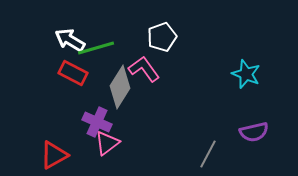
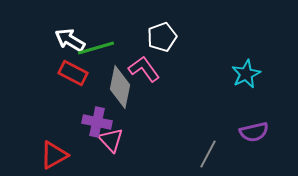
cyan star: rotated 24 degrees clockwise
gray diamond: rotated 21 degrees counterclockwise
purple cross: rotated 12 degrees counterclockwise
pink triangle: moved 4 px right, 3 px up; rotated 36 degrees counterclockwise
